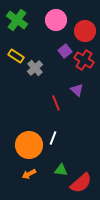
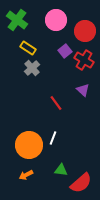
yellow rectangle: moved 12 px right, 8 px up
gray cross: moved 3 px left
purple triangle: moved 6 px right
red line: rotated 14 degrees counterclockwise
orange arrow: moved 3 px left, 1 px down
